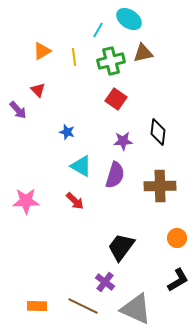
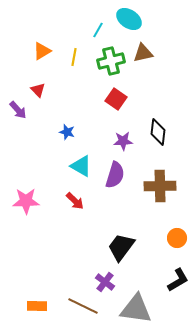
yellow line: rotated 18 degrees clockwise
gray triangle: rotated 16 degrees counterclockwise
